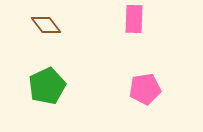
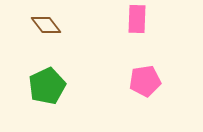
pink rectangle: moved 3 px right
pink pentagon: moved 8 px up
